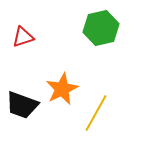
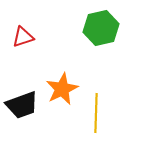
black trapezoid: rotated 40 degrees counterclockwise
yellow line: rotated 27 degrees counterclockwise
